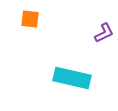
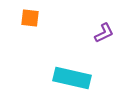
orange square: moved 1 px up
